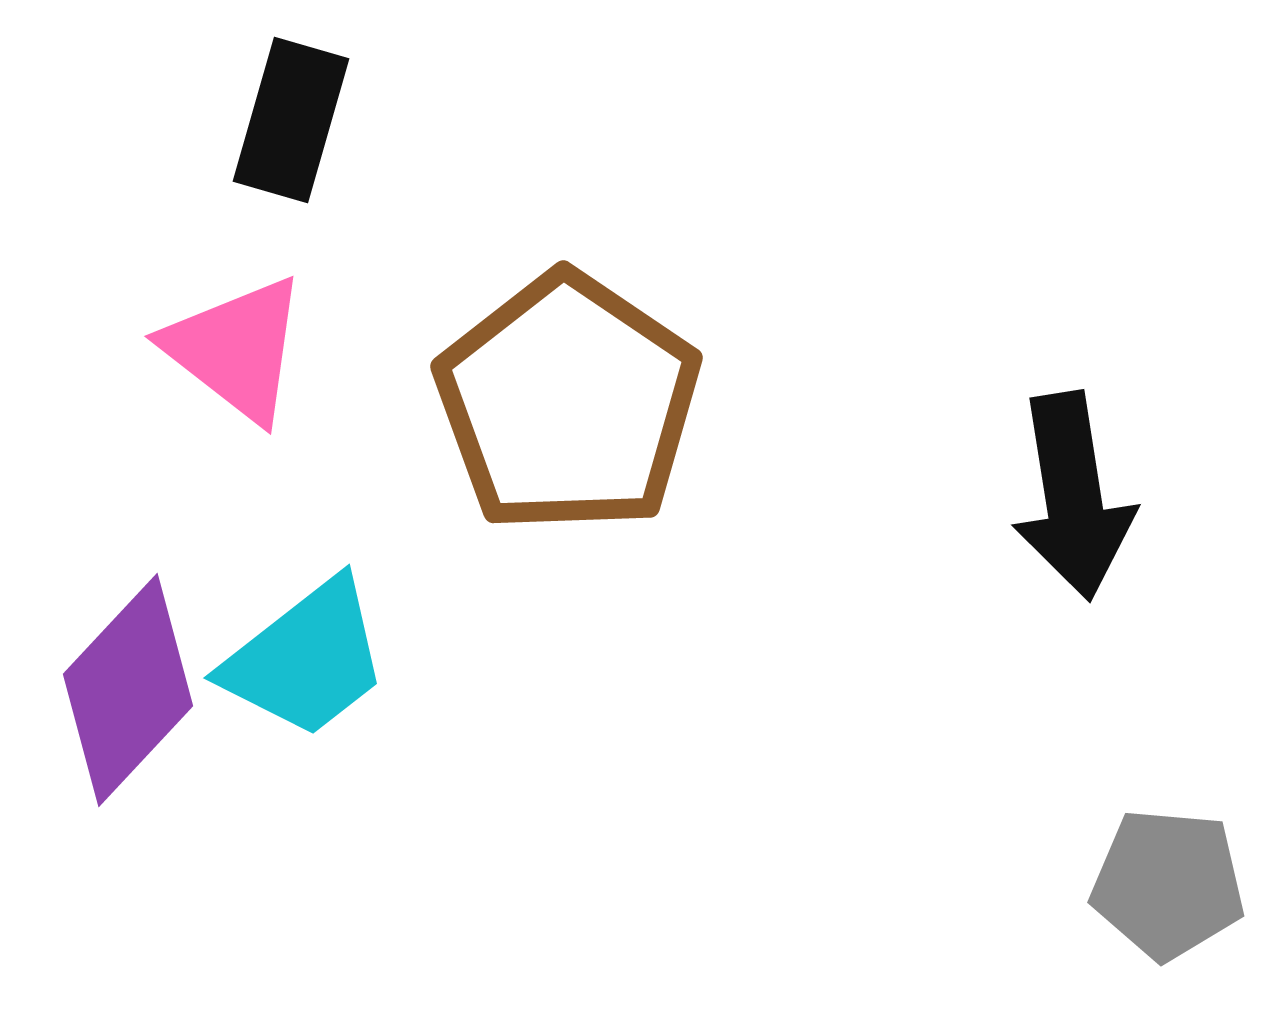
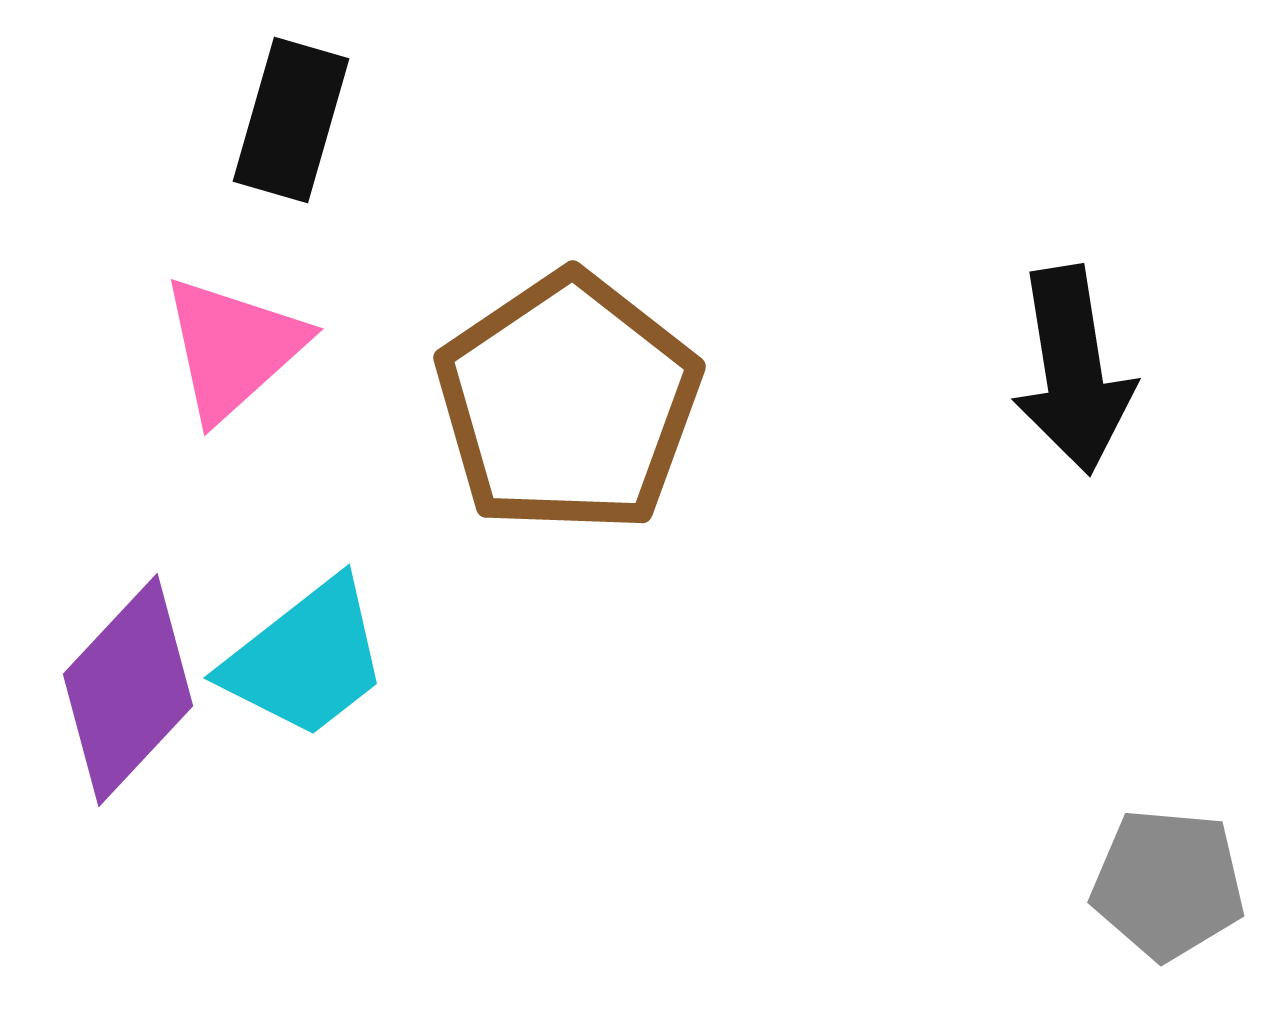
pink triangle: moved 3 px left, 1 px up; rotated 40 degrees clockwise
brown pentagon: rotated 4 degrees clockwise
black arrow: moved 126 px up
